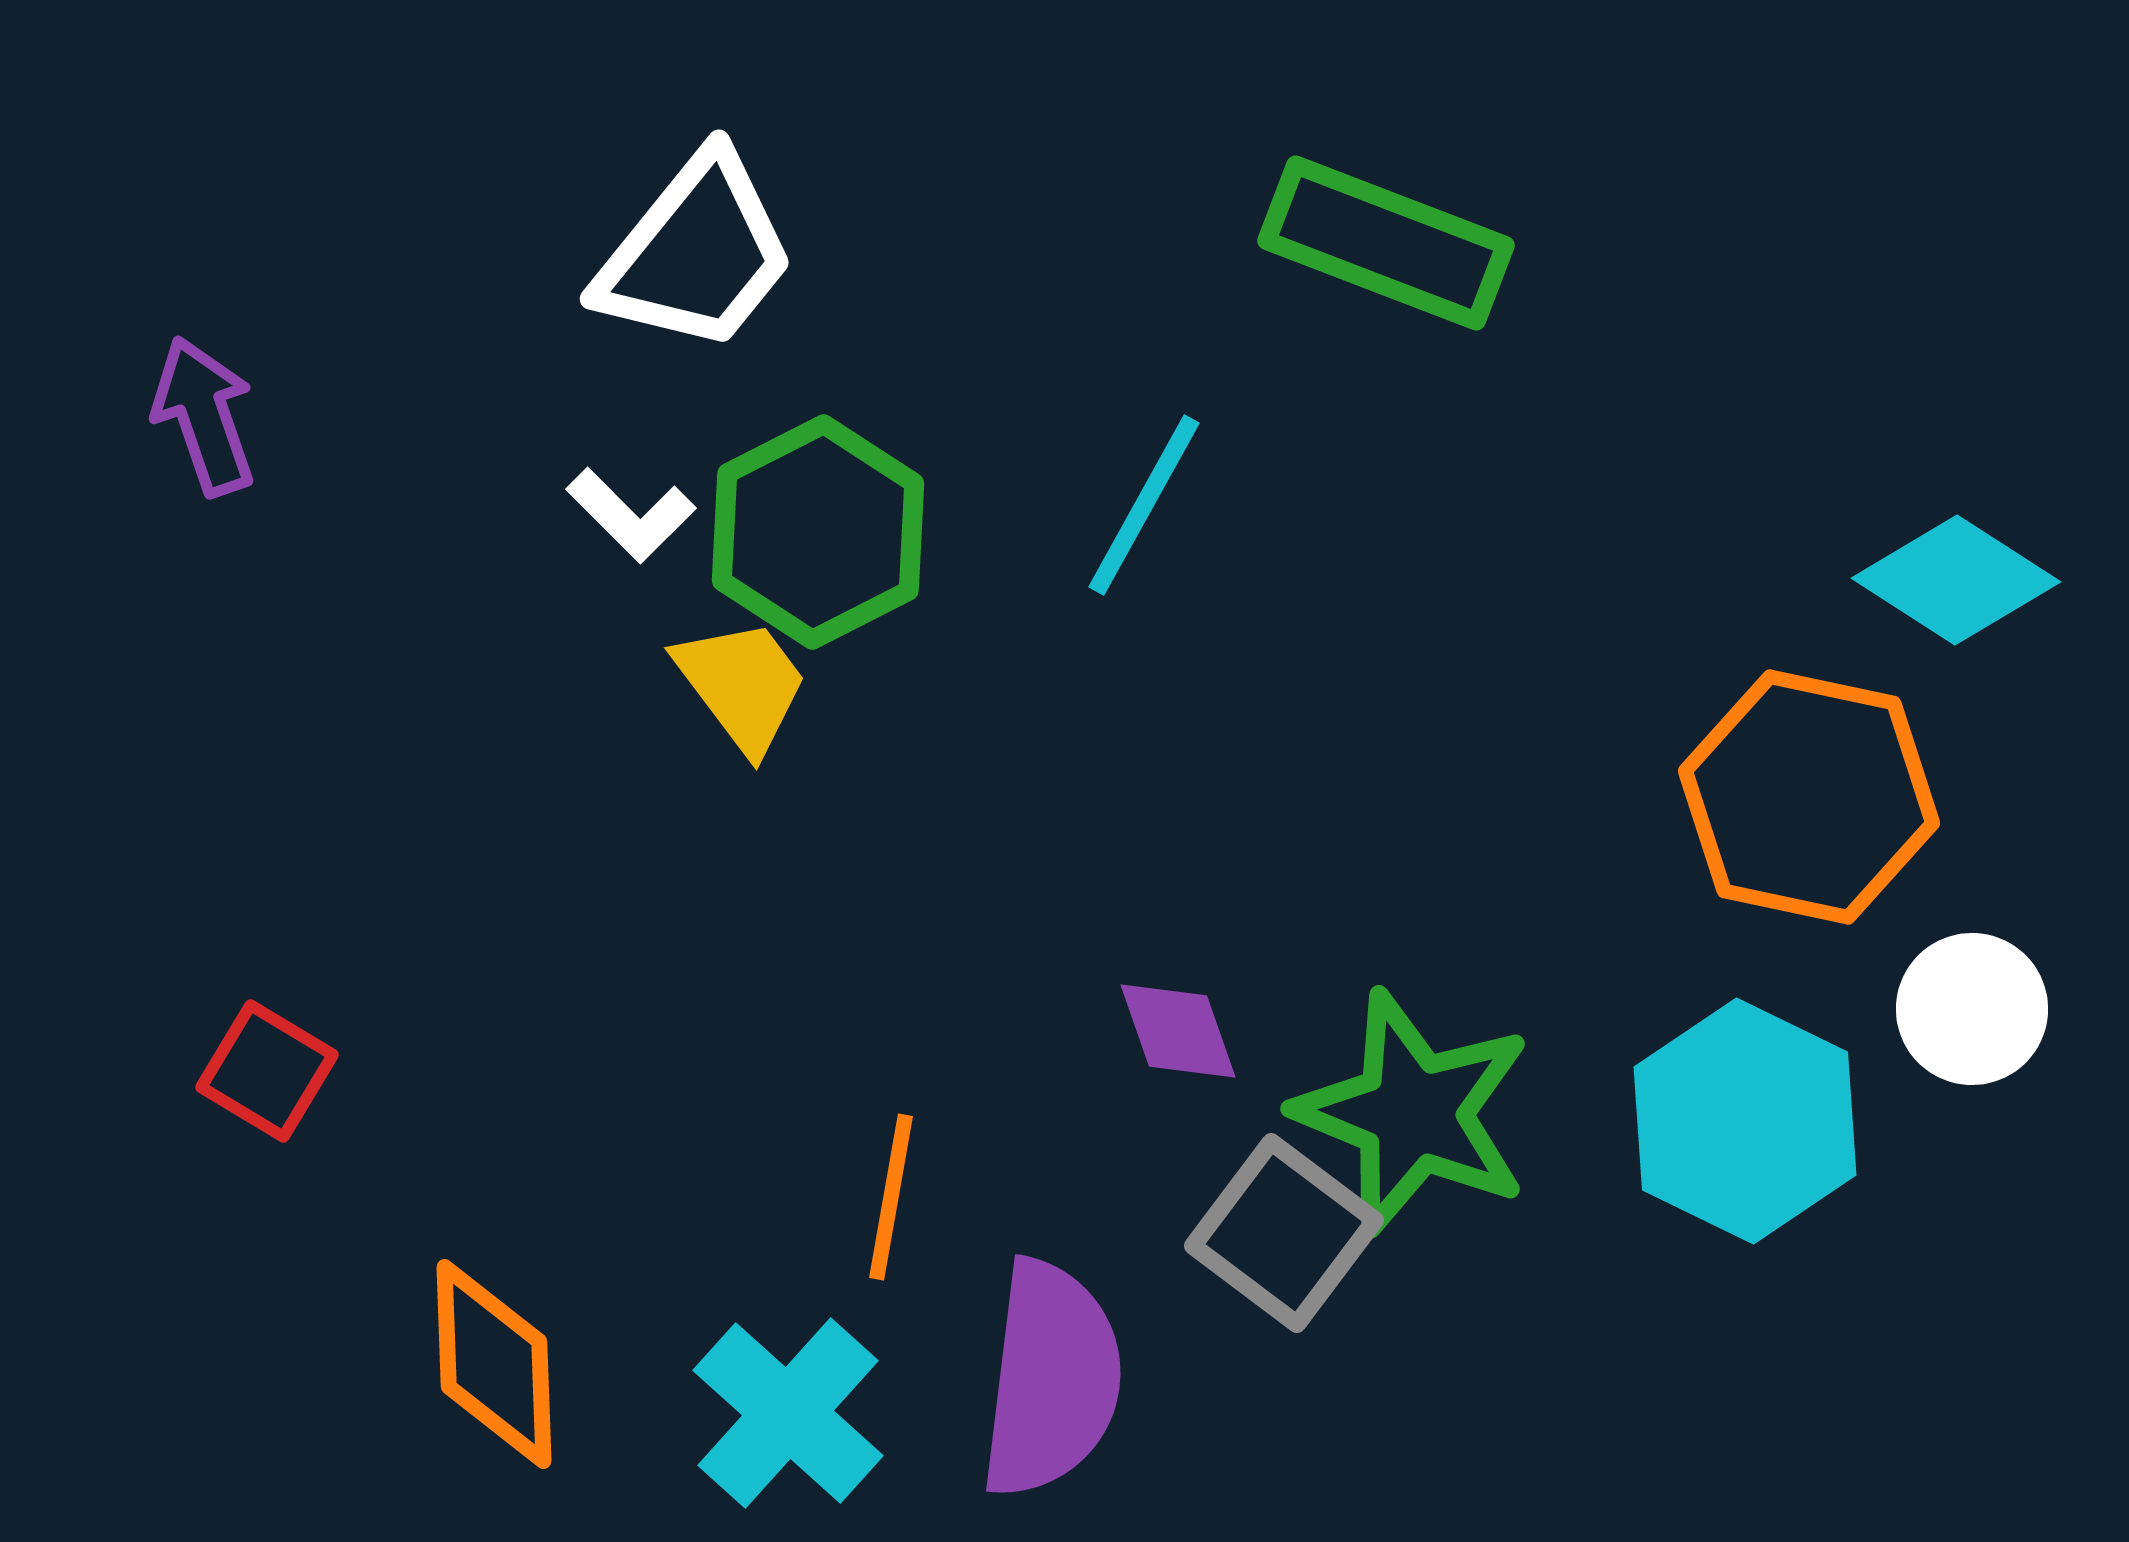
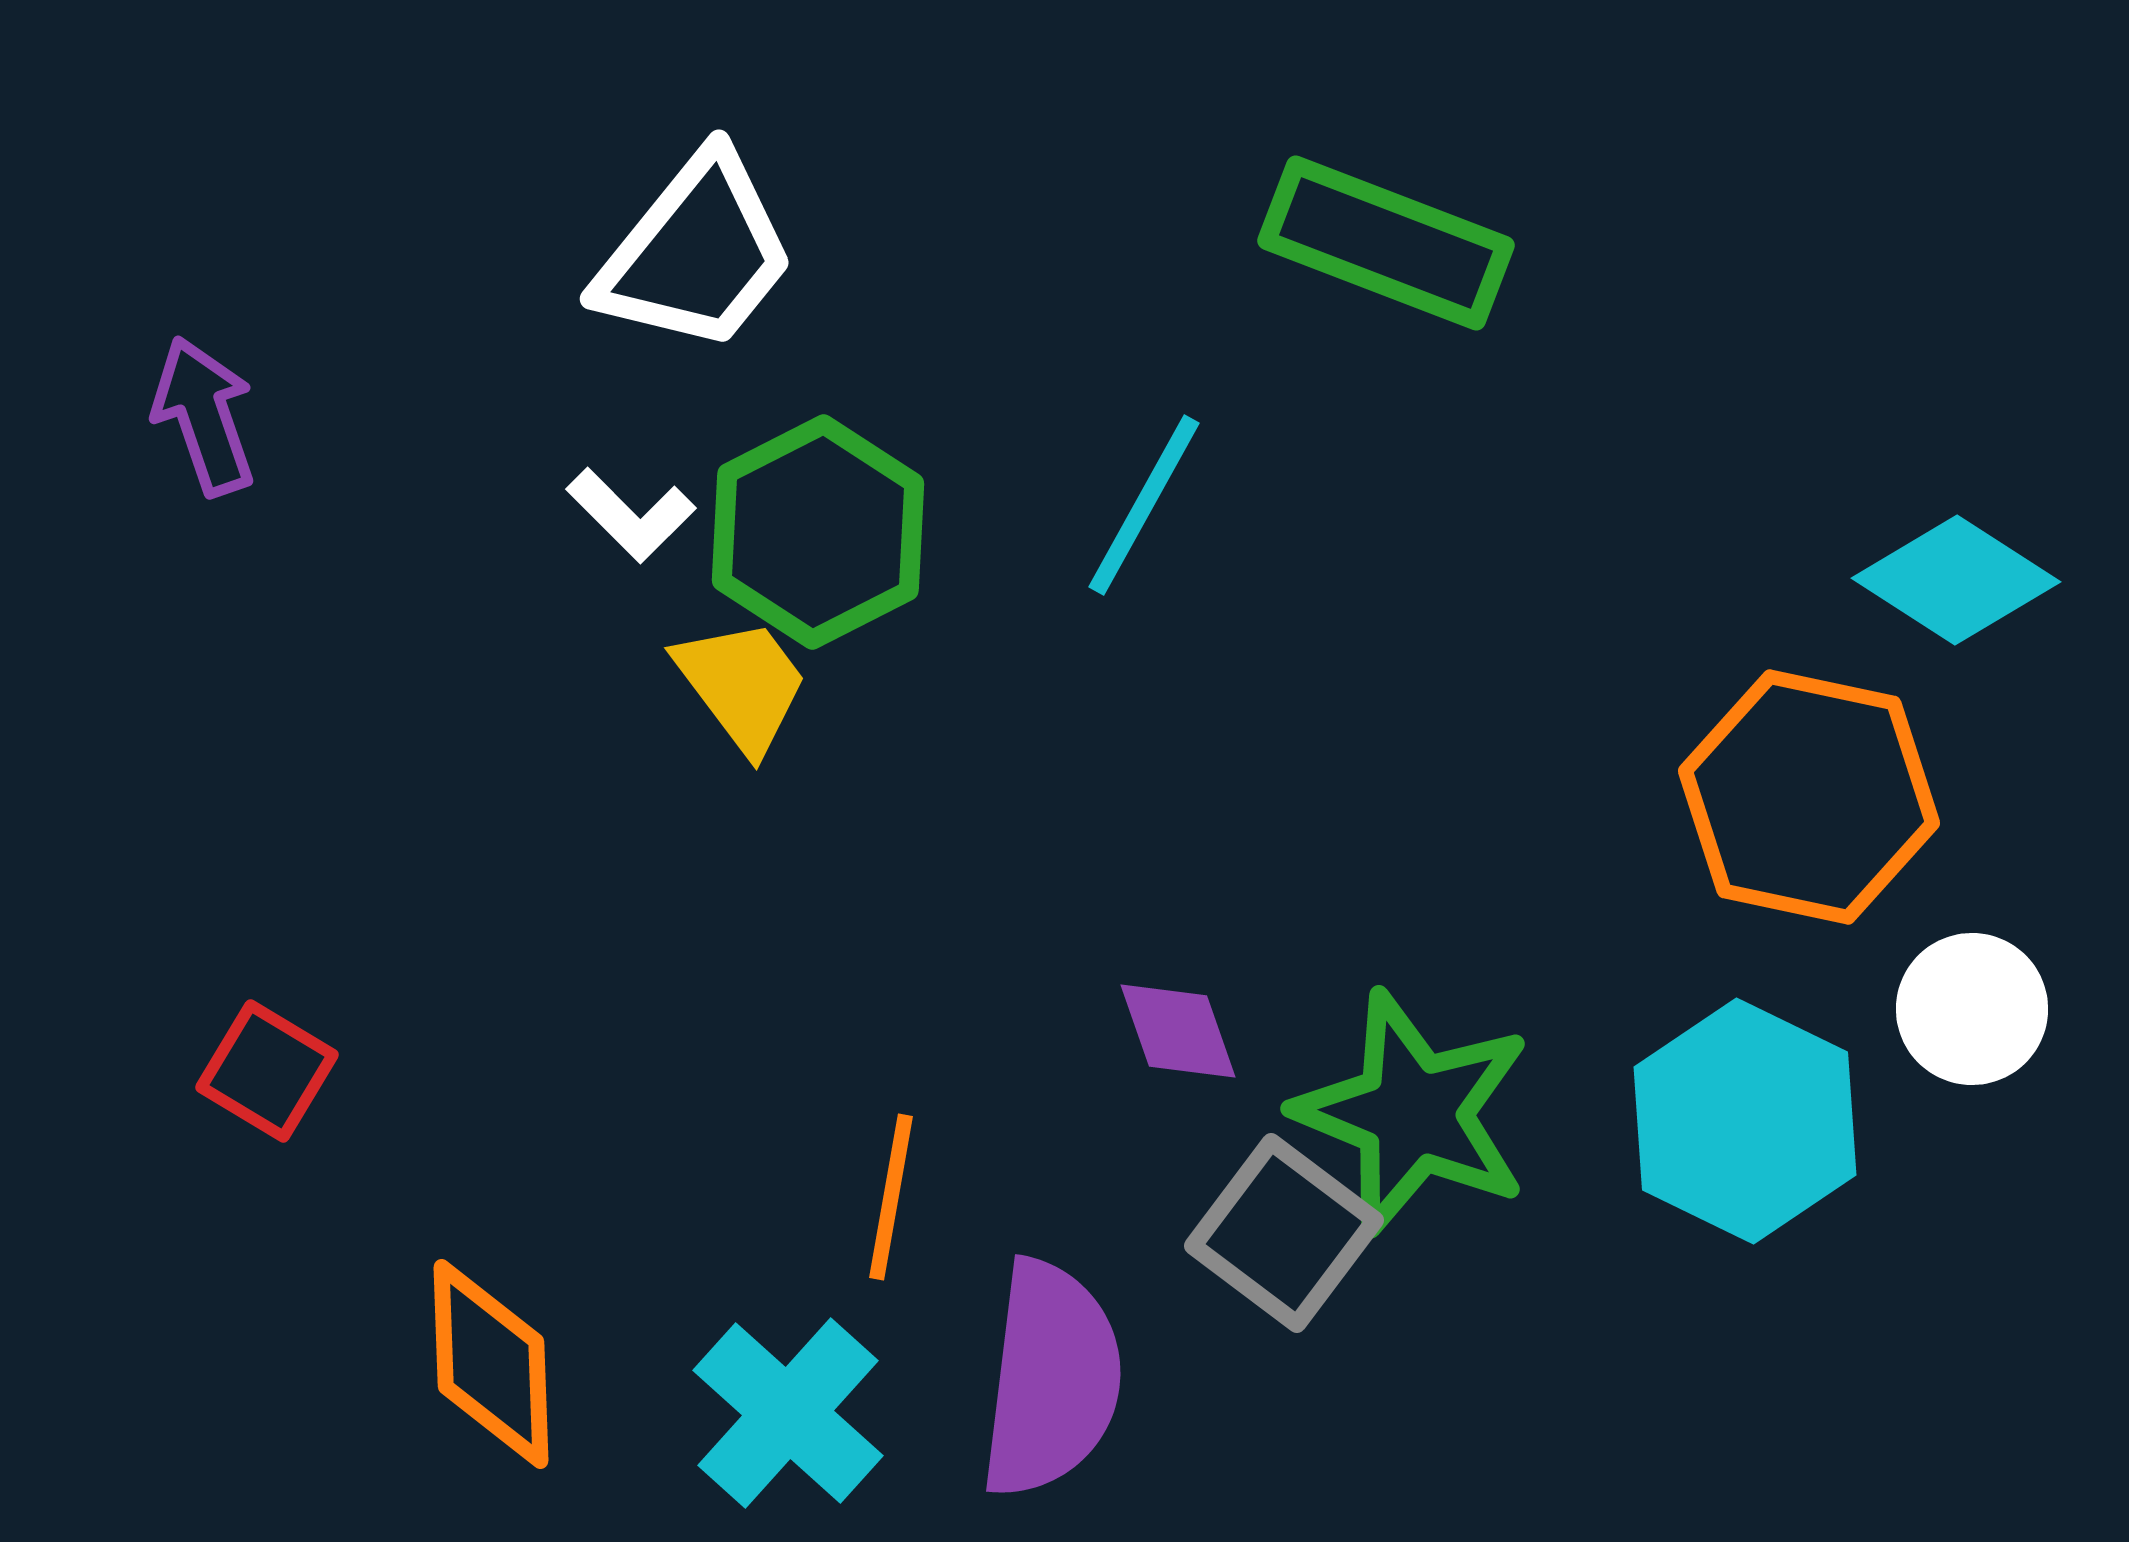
orange diamond: moved 3 px left
